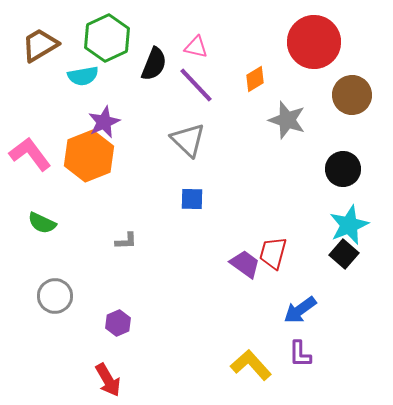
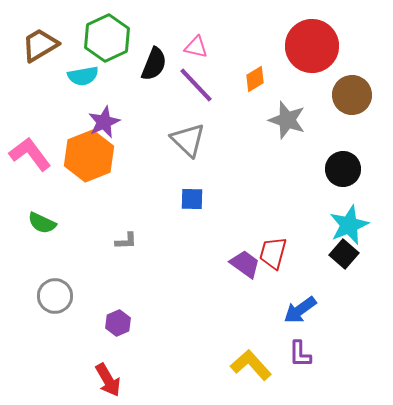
red circle: moved 2 px left, 4 px down
